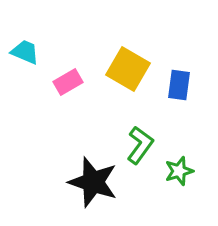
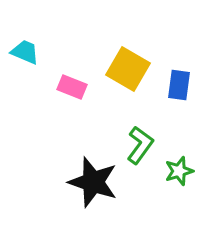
pink rectangle: moved 4 px right, 5 px down; rotated 52 degrees clockwise
